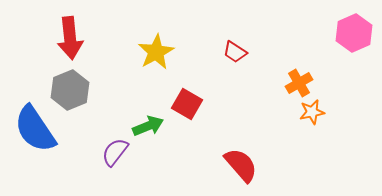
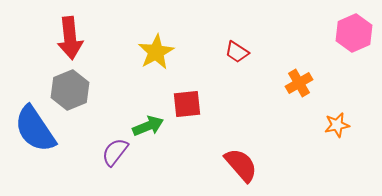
red trapezoid: moved 2 px right
red square: rotated 36 degrees counterclockwise
orange star: moved 25 px right, 13 px down
